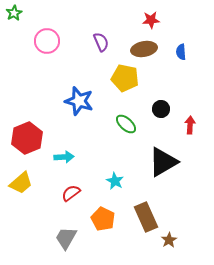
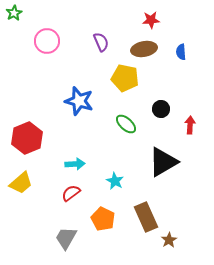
cyan arrow: moved 11 px right, 7 px down
